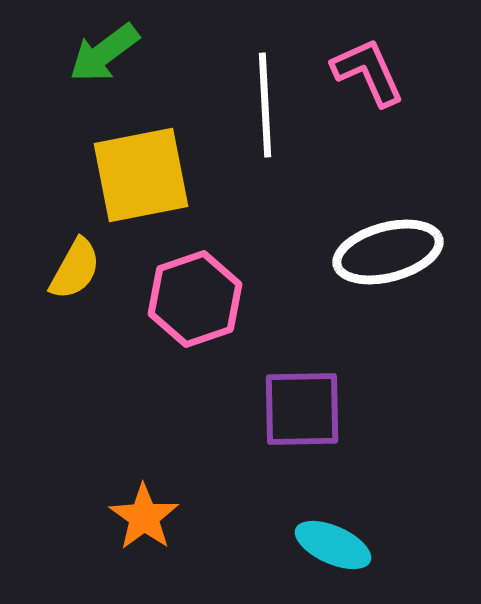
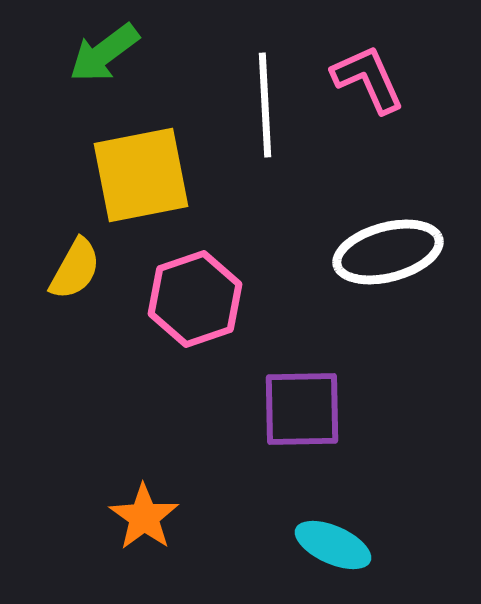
pink L-shape: moved 7 px down
